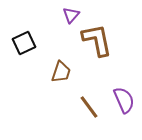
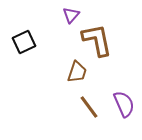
black square: moved 1 px up
brown trapezoid: moved 16 px right
purple semicircle: moved 4 px down
